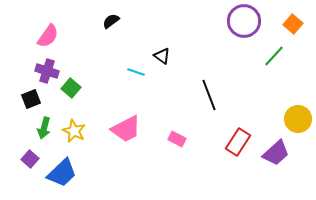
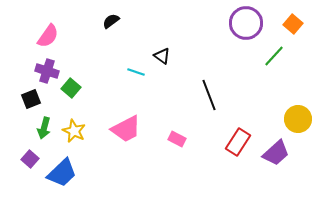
purple circle: moved 2 px right, 2 px down
